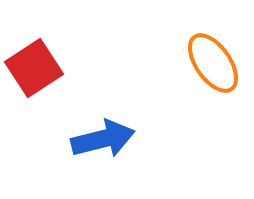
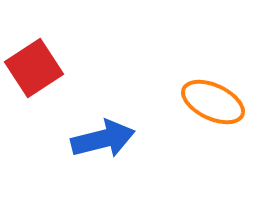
orange ellipse: moved 39 px down; rotated 30 degrees counterclockwise
